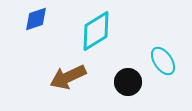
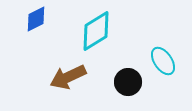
blue diamond: rotated 8 degrees counterclockwise
